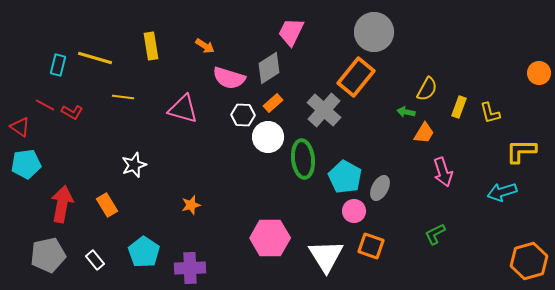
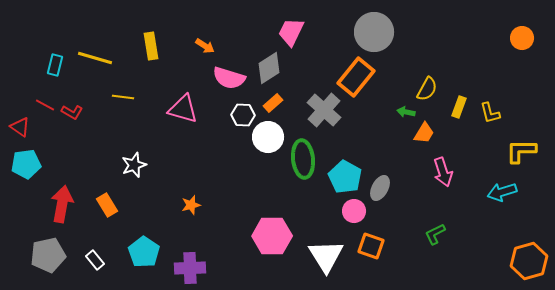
cyan rectangle at (58, 65): moved 3 px left
orange circle at (539, 73): moved 17 px left, 35 px up
pink hexagon at (270, 238): moved 2 px right, 2 px up
